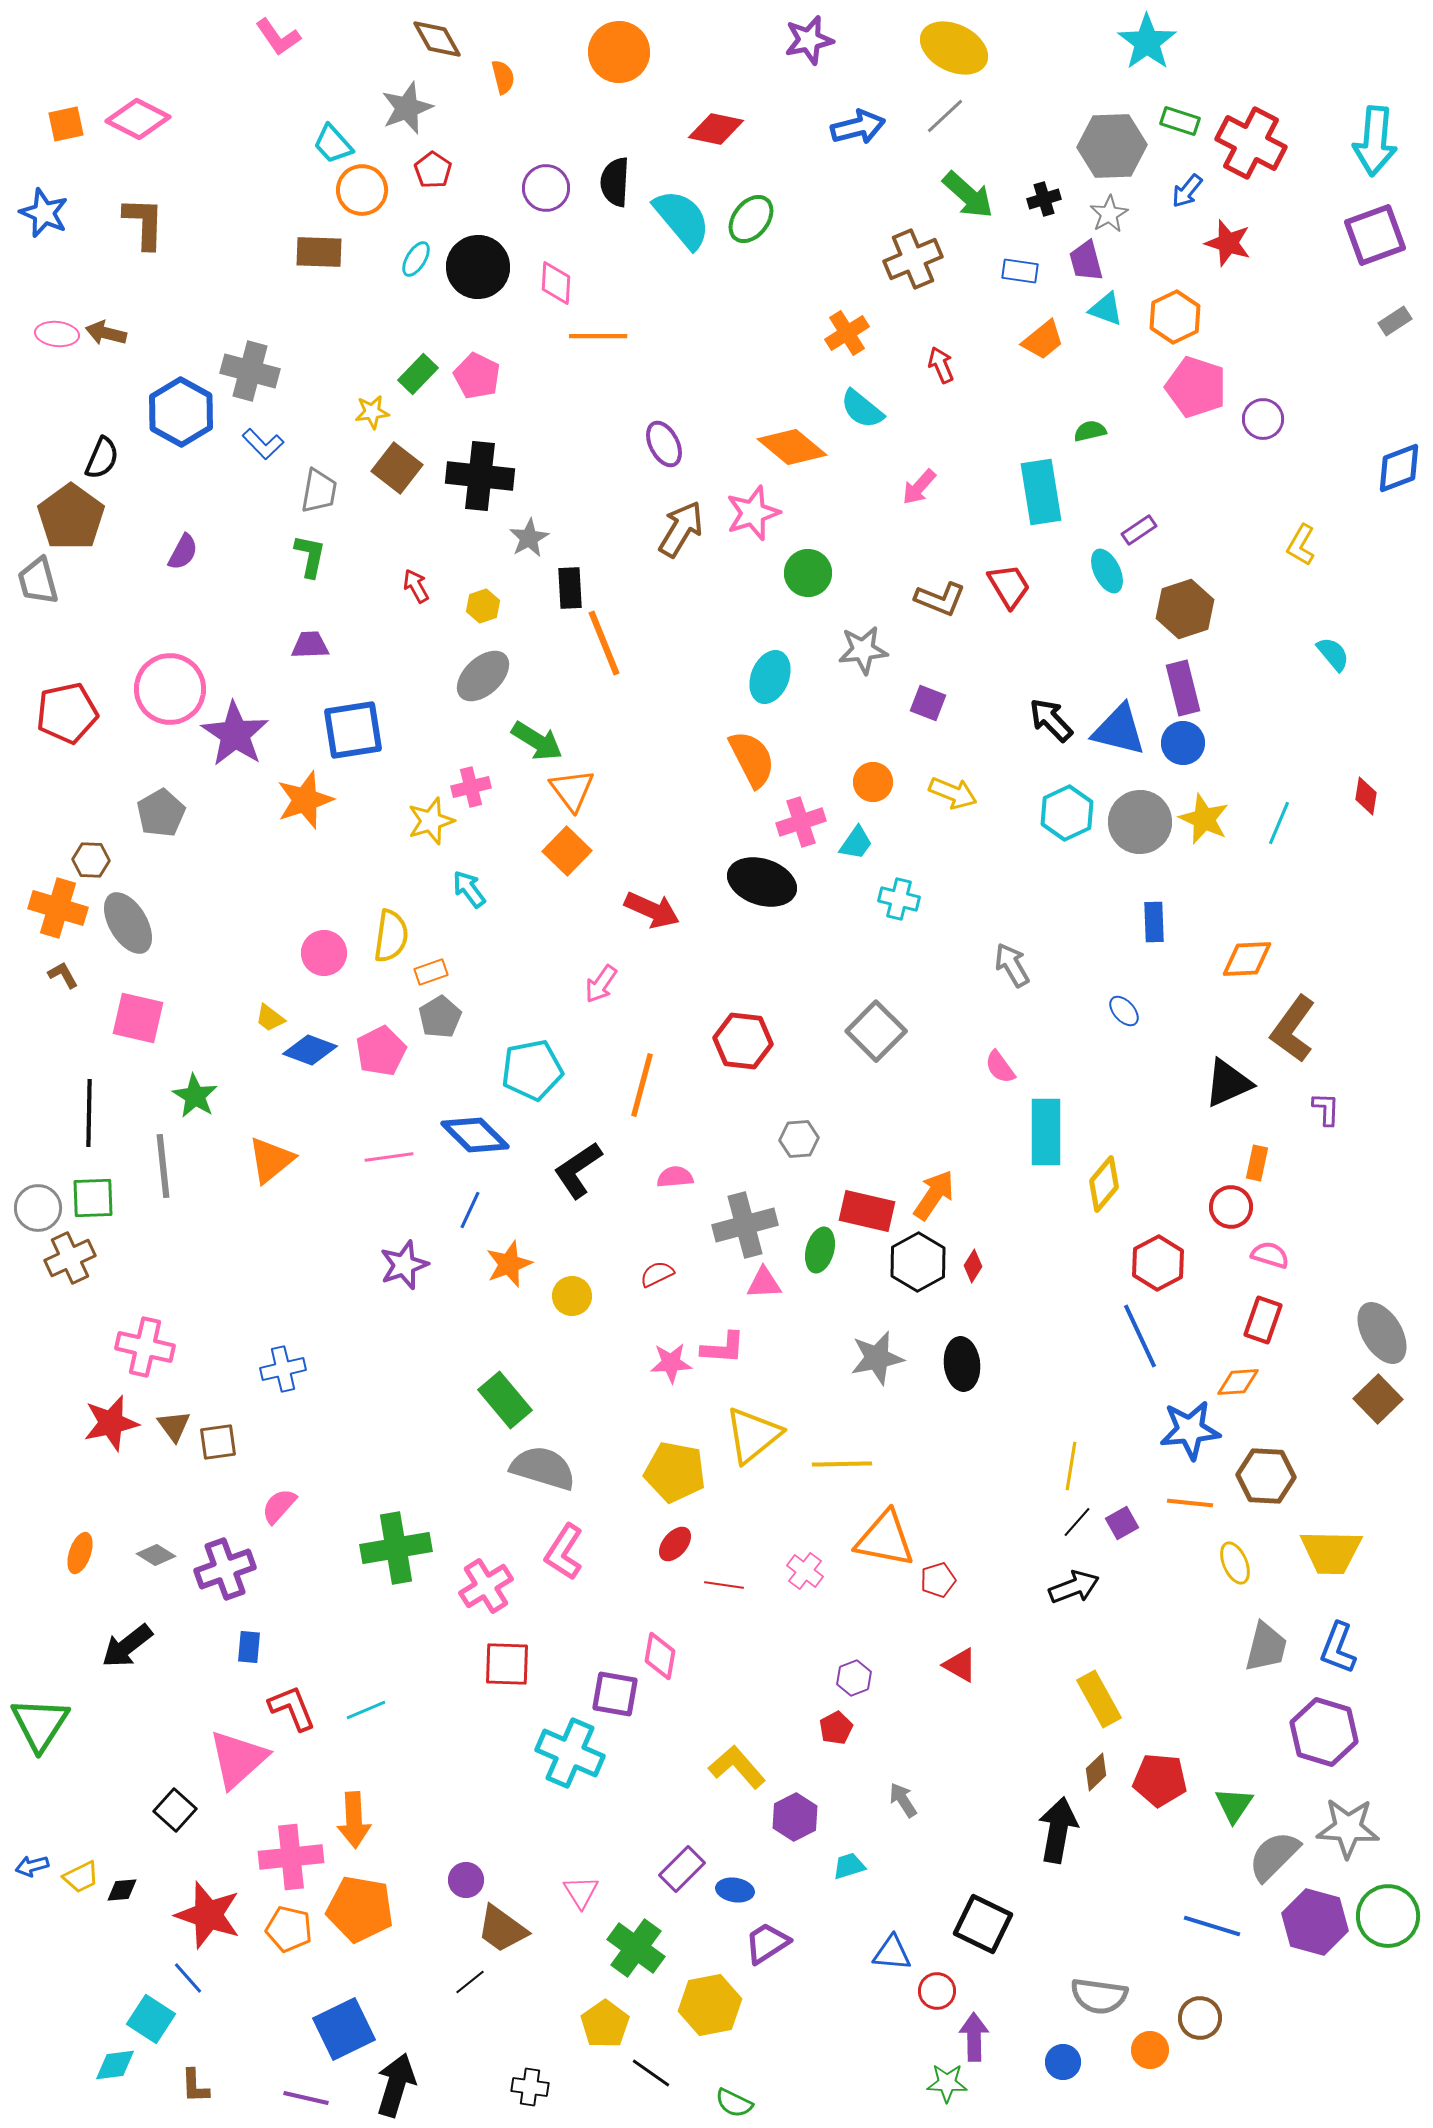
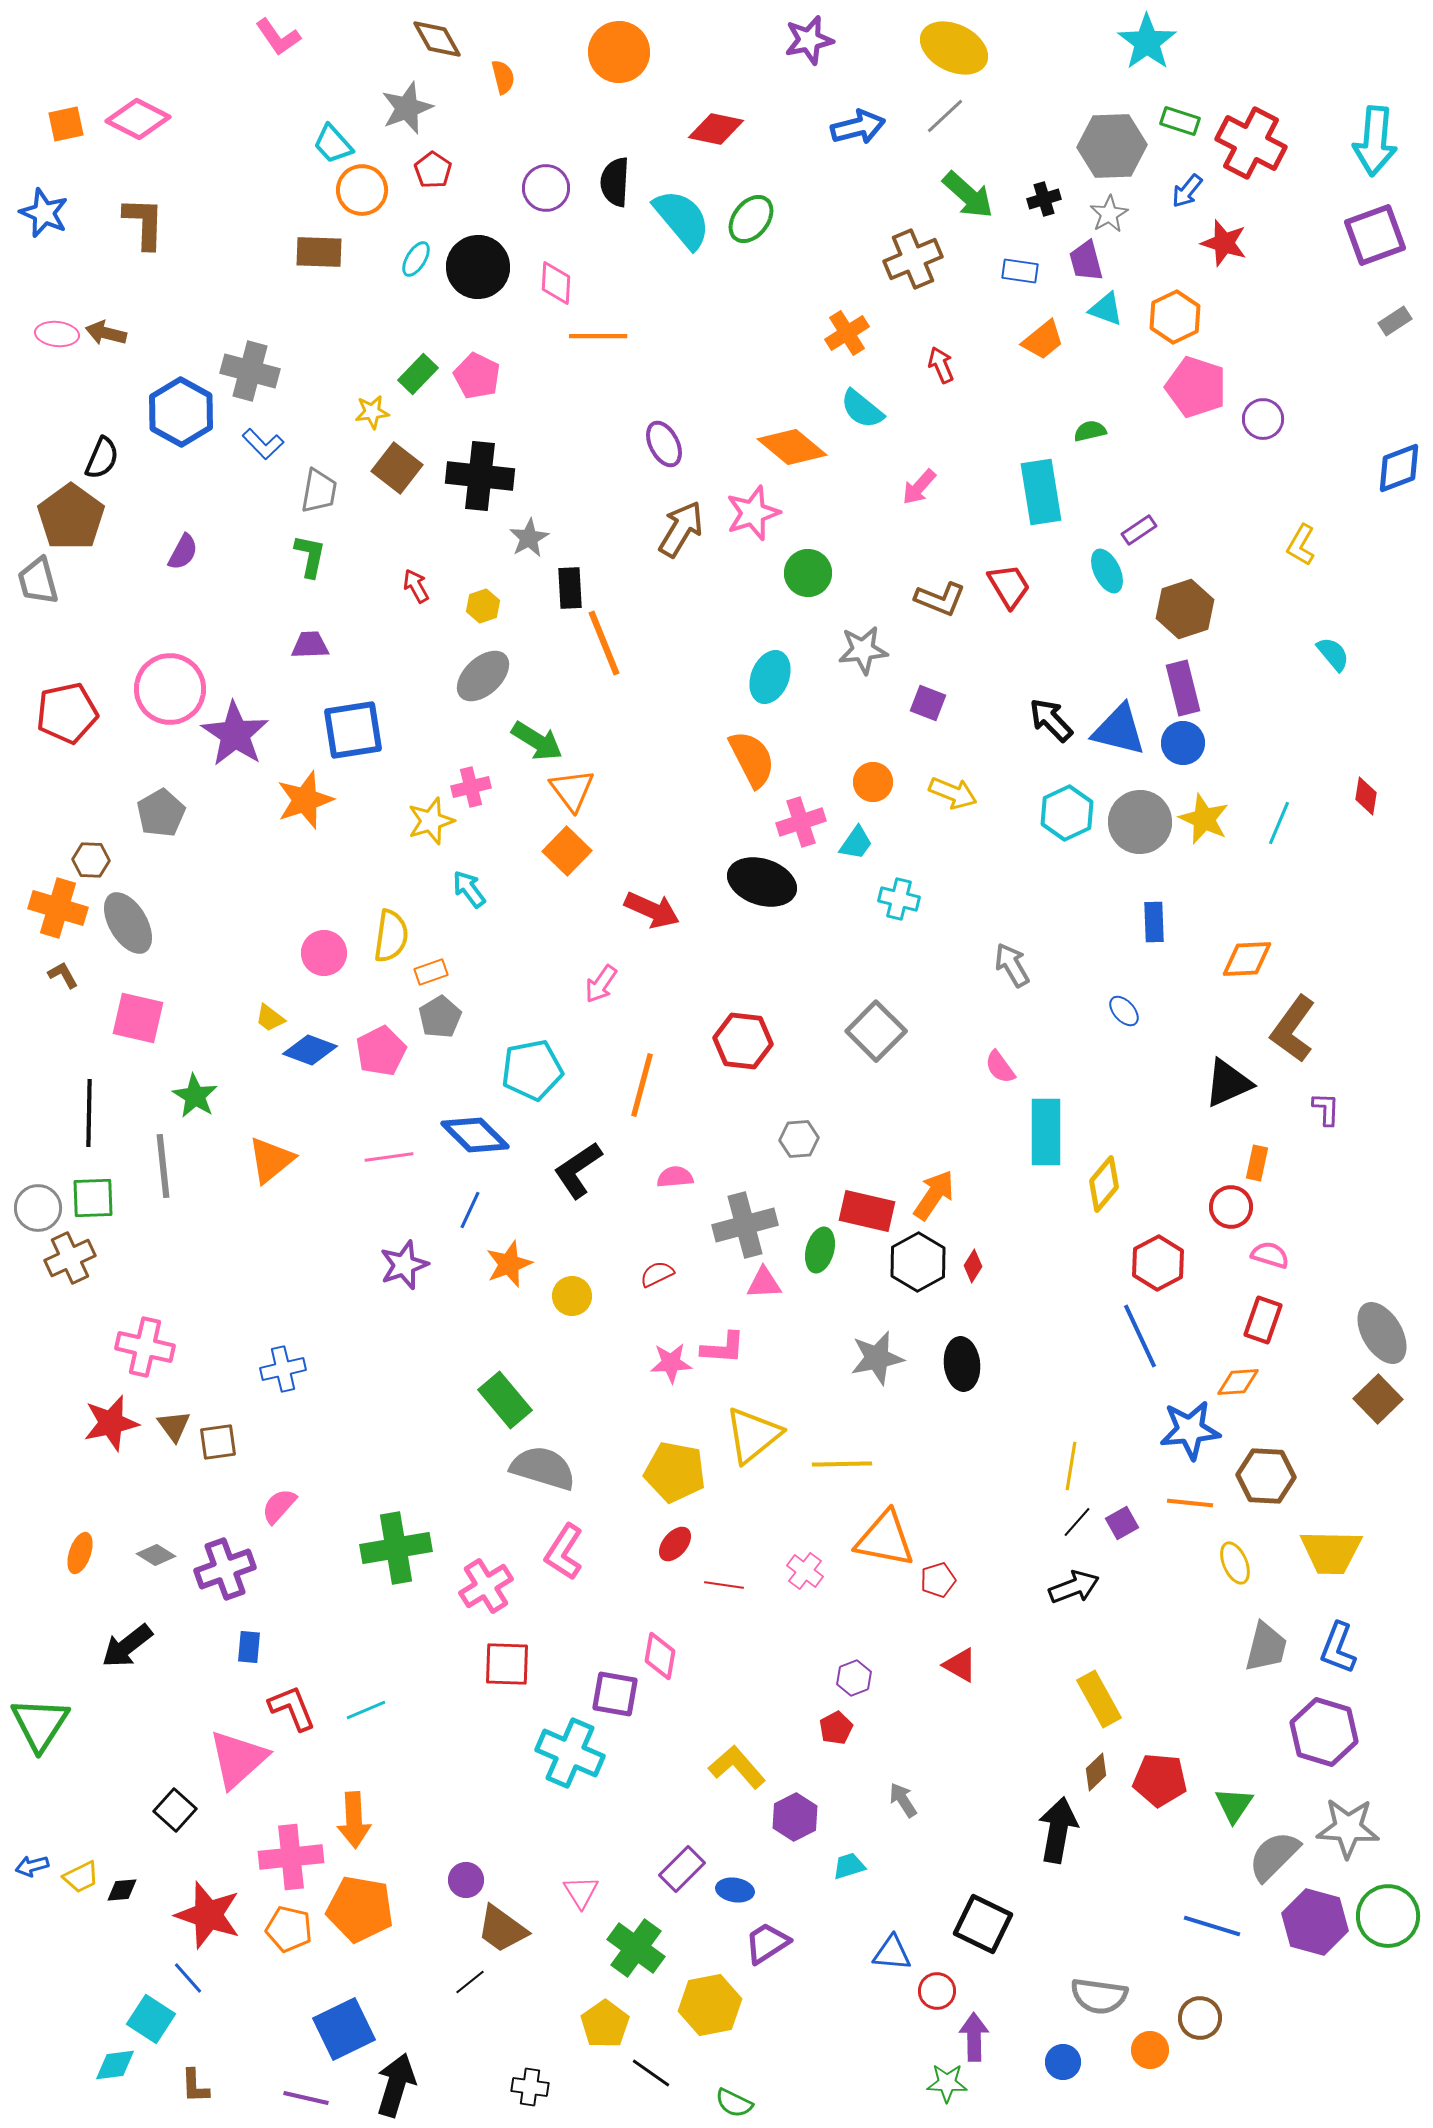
red star at (1228, 243): moved 4 px left
